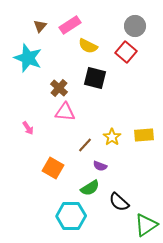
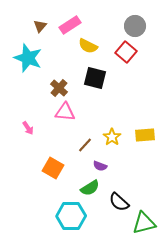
yellow rectangle: moved 1 px right
green triangle: moved 2 px left, 2 px up; rotated 20 degrees clockwise
